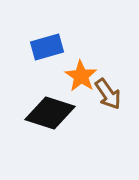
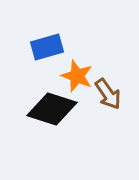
orange star: moved 4 px left; rotated 12 degrees counterclockwise
black diamond: moved 2 px right, 4 px up
